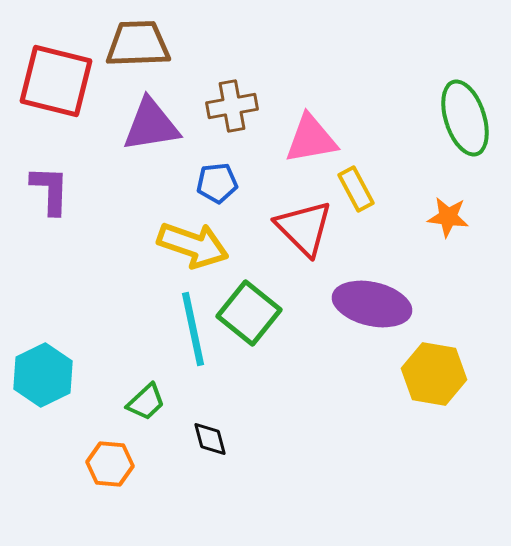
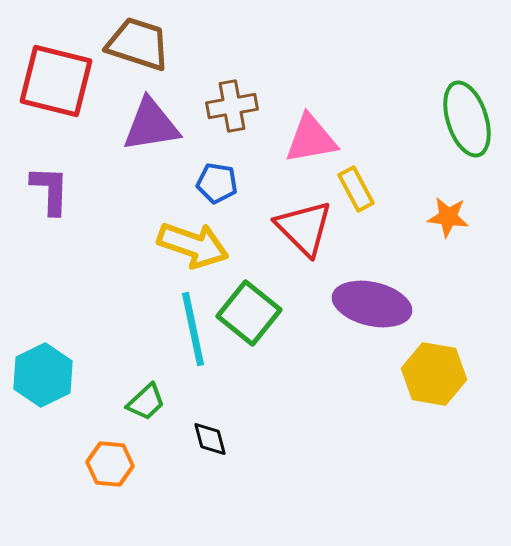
brown trapezoid: rotated 20 degrees clockwise
green ellipse: moved 2 px right, 1 px down
blue pentagon: rotated 15 degrees clockwise
